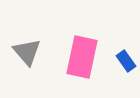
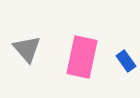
gray triangle: moved 3 px up
